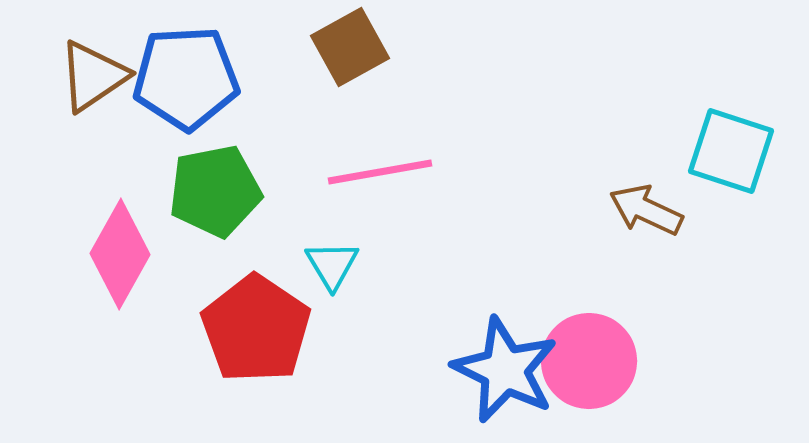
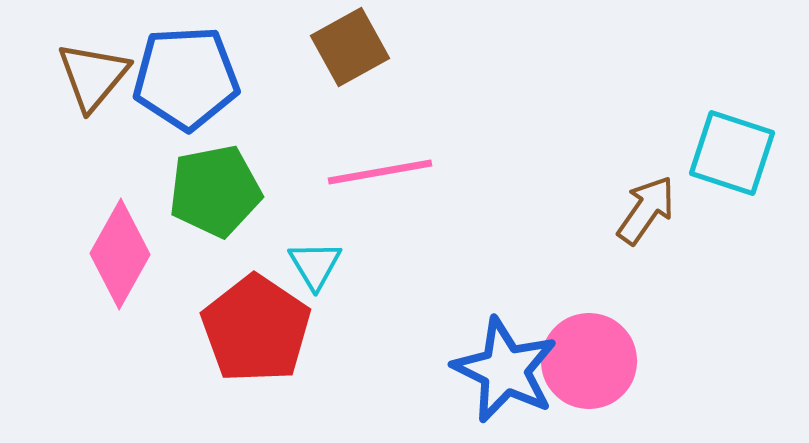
brown triangle: rotated 16 degrees counterclockwise
cyan square: moved 1 px right, 2 px down
brown arrow: rotated 100 degrees clockwise
cyan triangle: moved 17 px left
